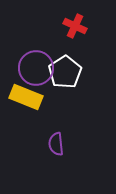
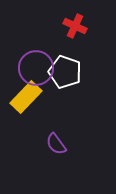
white pentagon: rotated 20 degrees counterclockwise
yellow rectangle: rotated 68 degrees counterclockwise
purple semicircle: rotated 30 degrees counterclockwise
